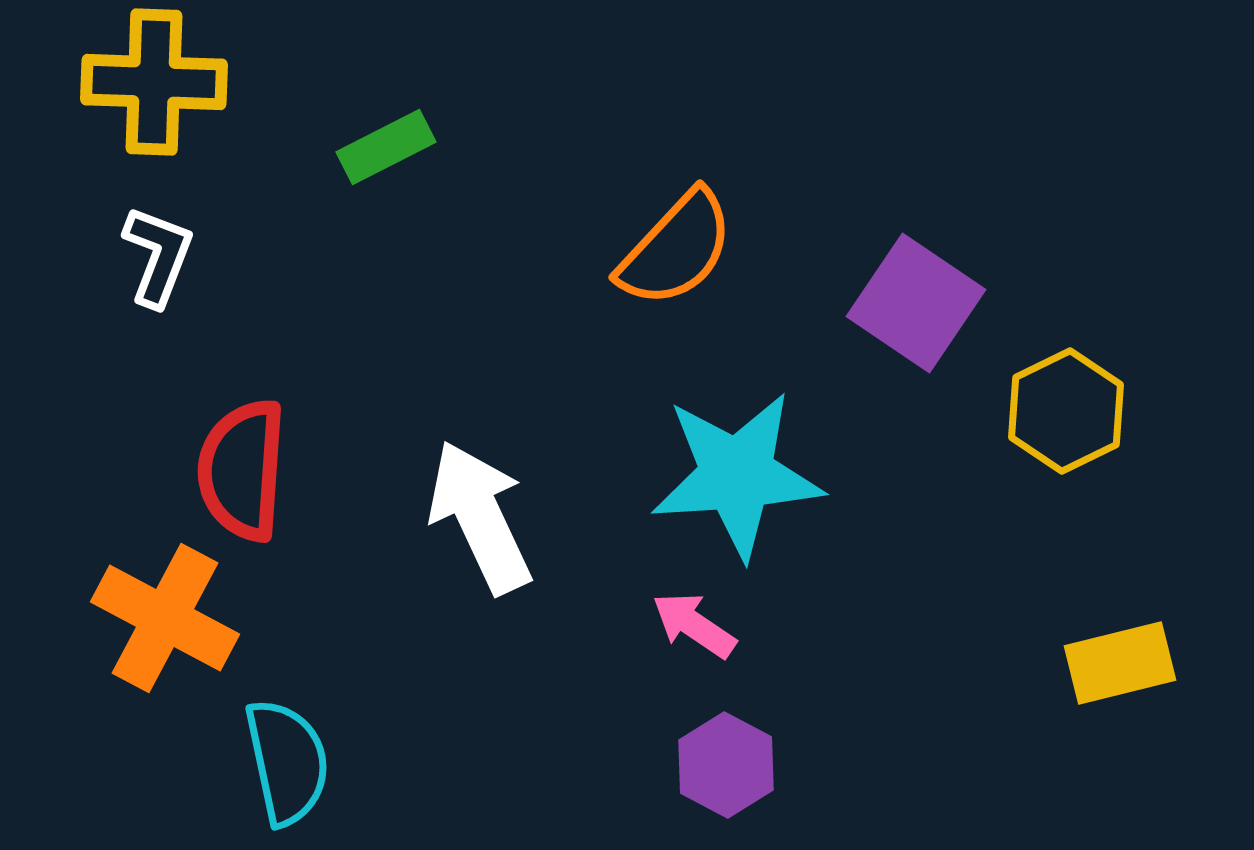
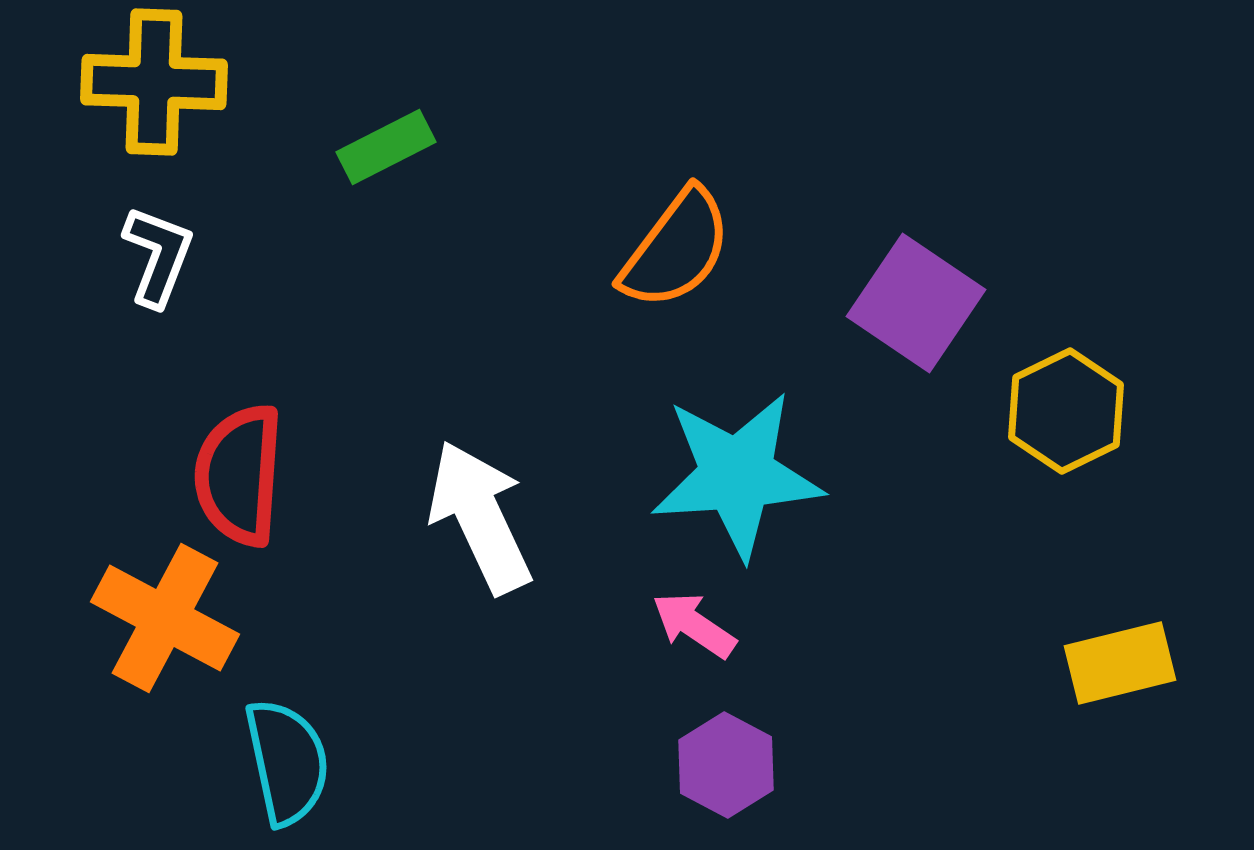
orange semicircle: rotated 6 degrees counterclockwise
red semicircle: moved 3 px left, 5 px down
